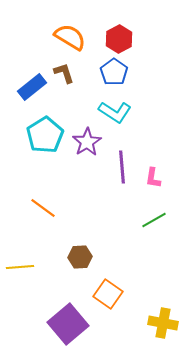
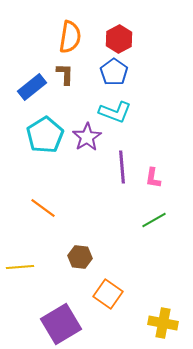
orange semicircle: rotated 68 degrees clockwise
brown L-shape: moved 1 px right, 1 px down; rotated 20 degrees clockwise
cyan L-shape: rotated 12 degrees counterclockwise
purple star: moved 5 px up
brown hexagon: rotated 10 degrees clockwise
purple square: moved 7 px left; rotated 9 degrees clockwise
